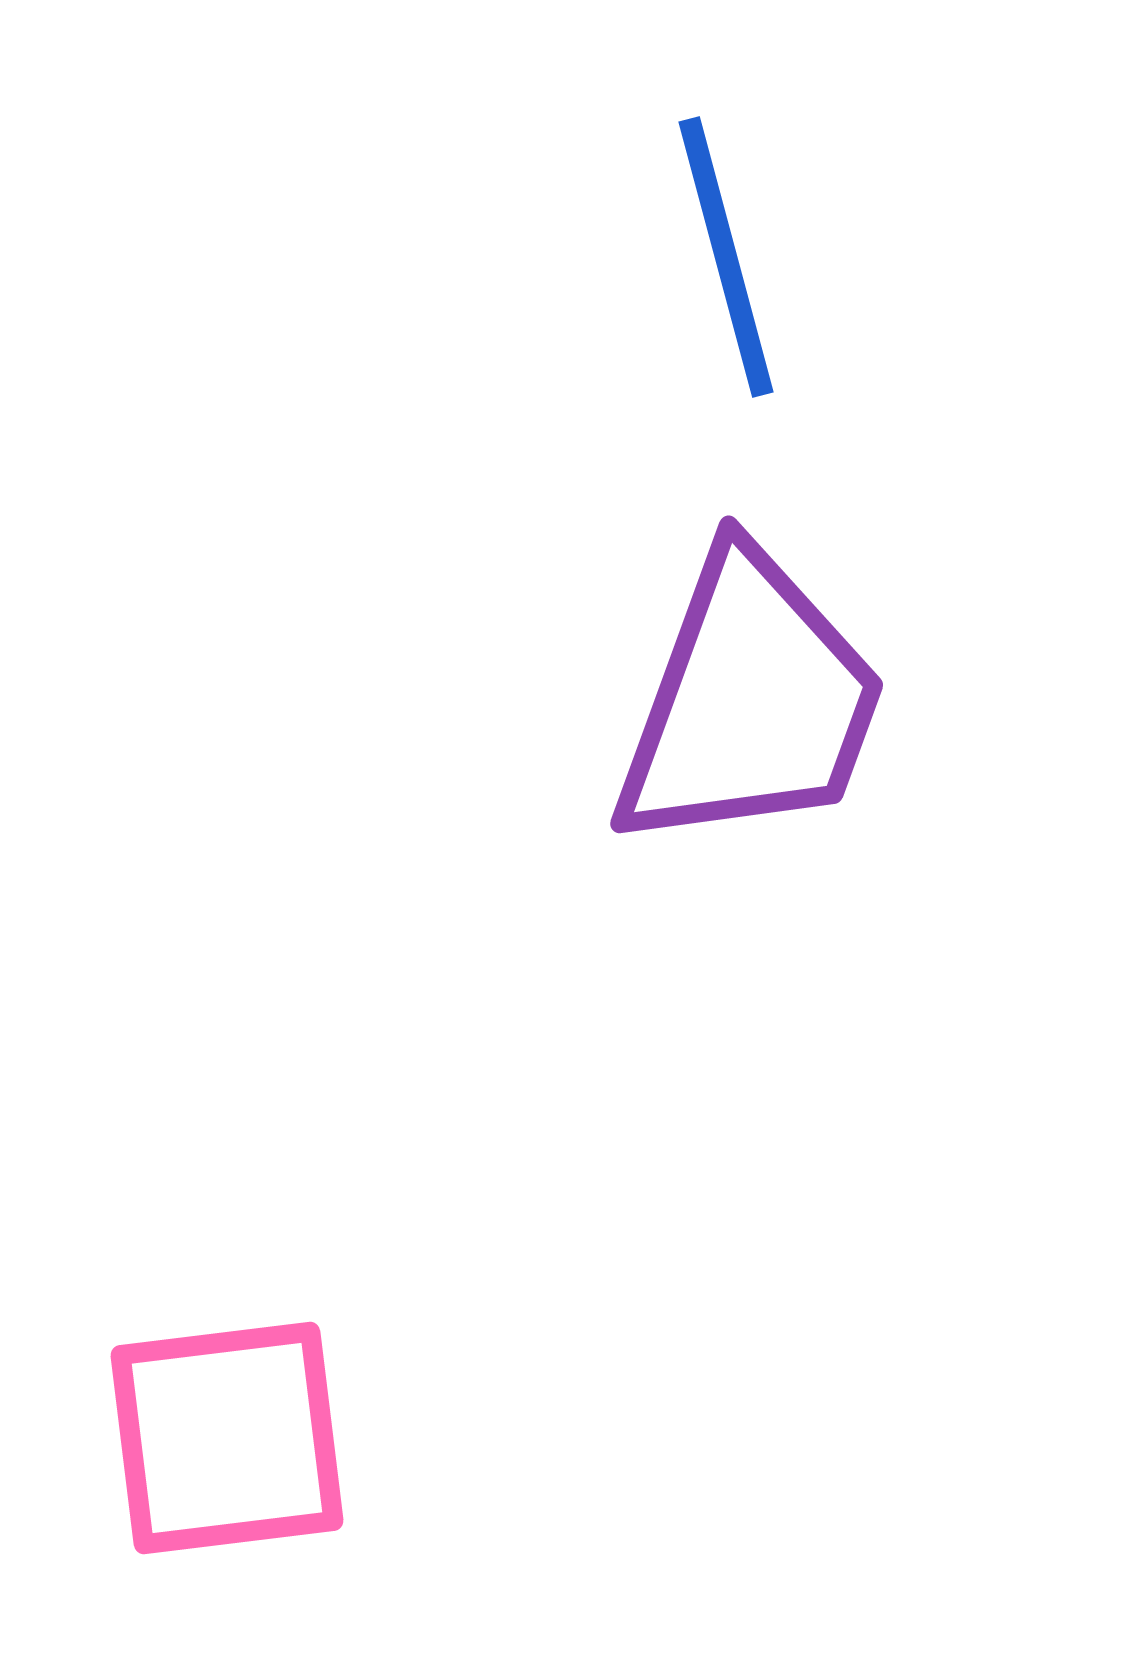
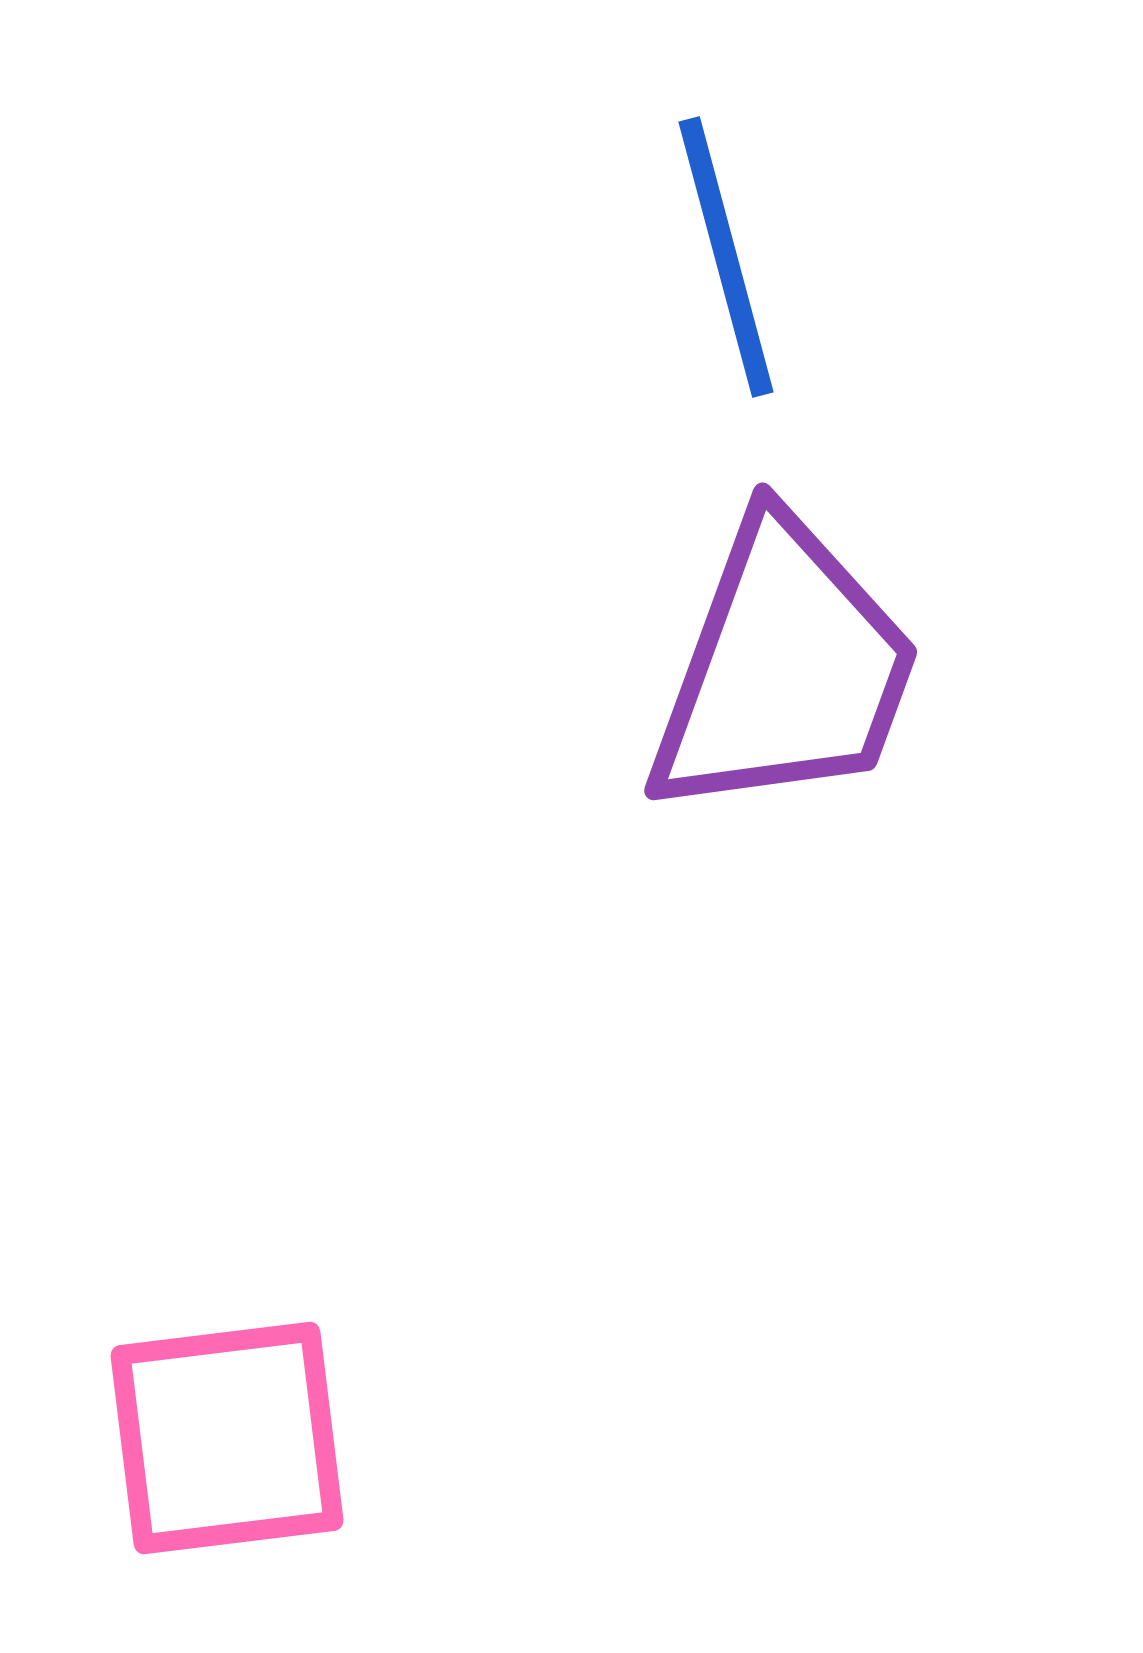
purple trapezoid: moved 34 px right, 33 px up
